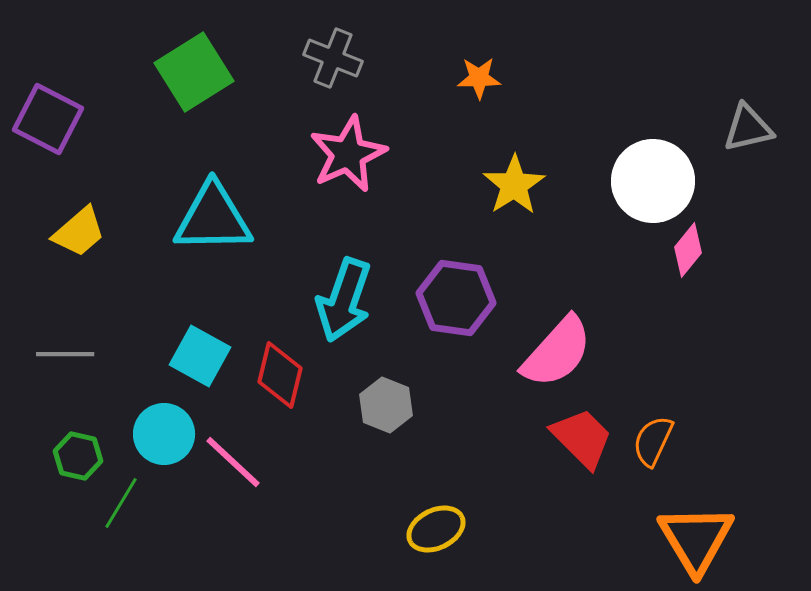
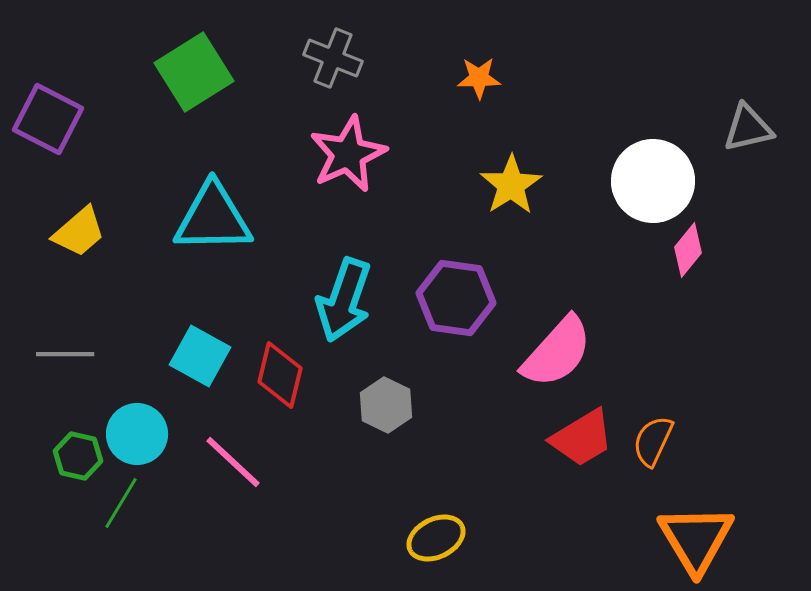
yellow star: moved 3 px left
gray hexagon: rotated 4 degrees clockwise
cyan circle: moved 27 px left
red trapezoid: rotated 104 degrees clockwise
yellow ellipse: moved 9 px down
